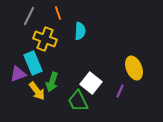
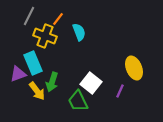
orange line: moved 6 px down; rotated 56 degrees clockwise
cyan semicircle: moved 1 px left, 1 px down; rotated 24 degrees counterclockwise
yellow cross: moved 3 px up
